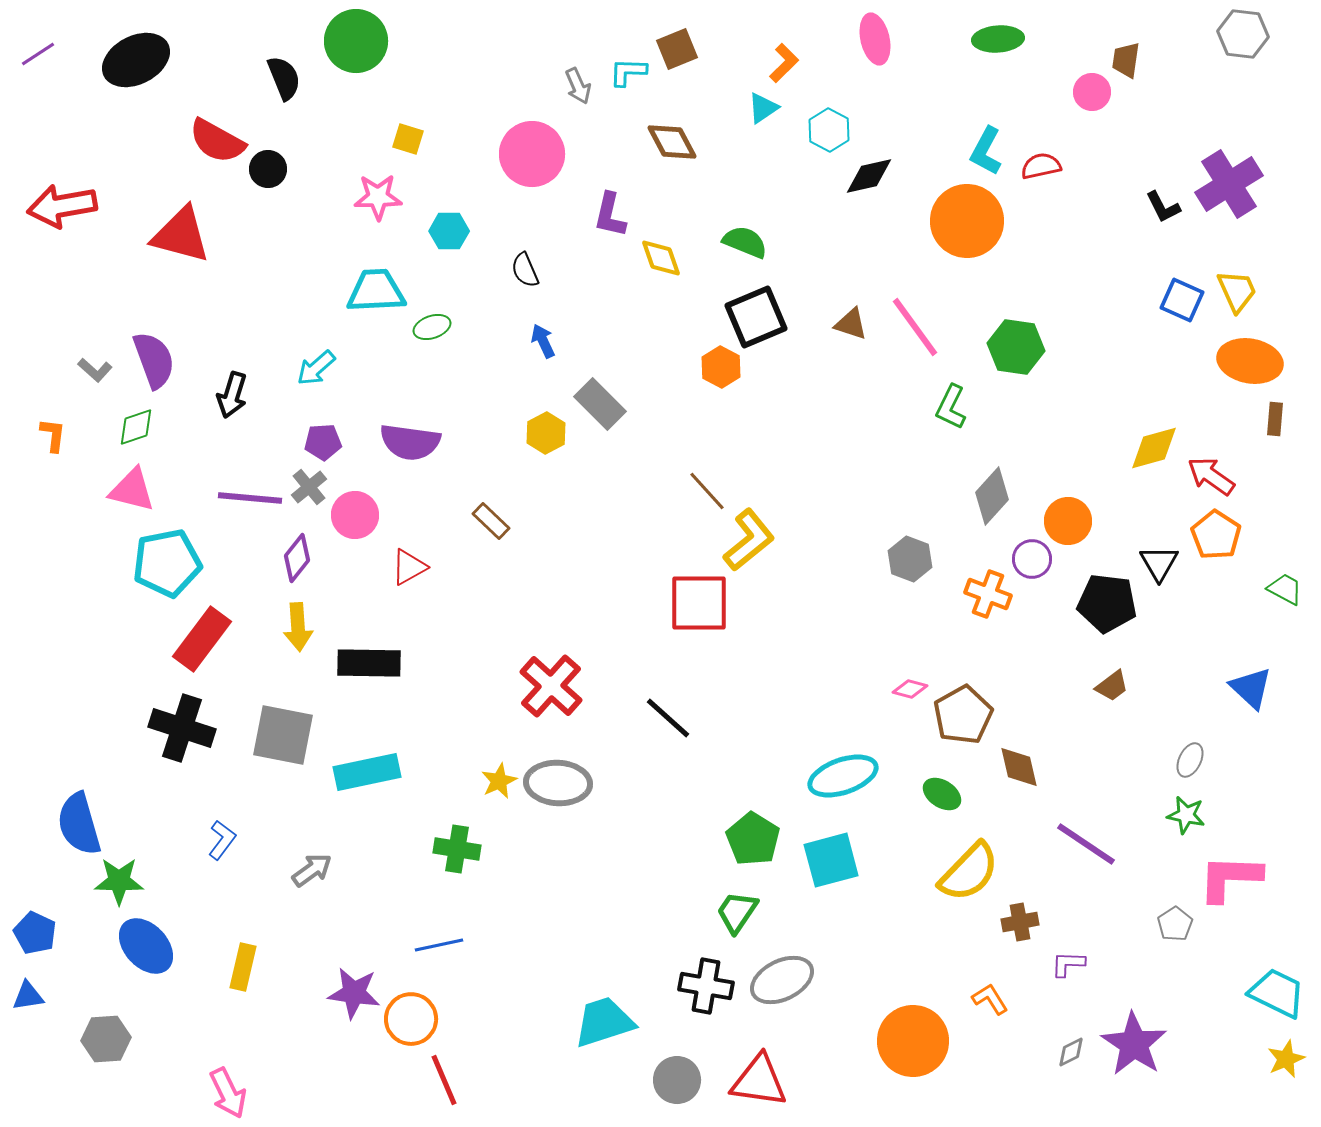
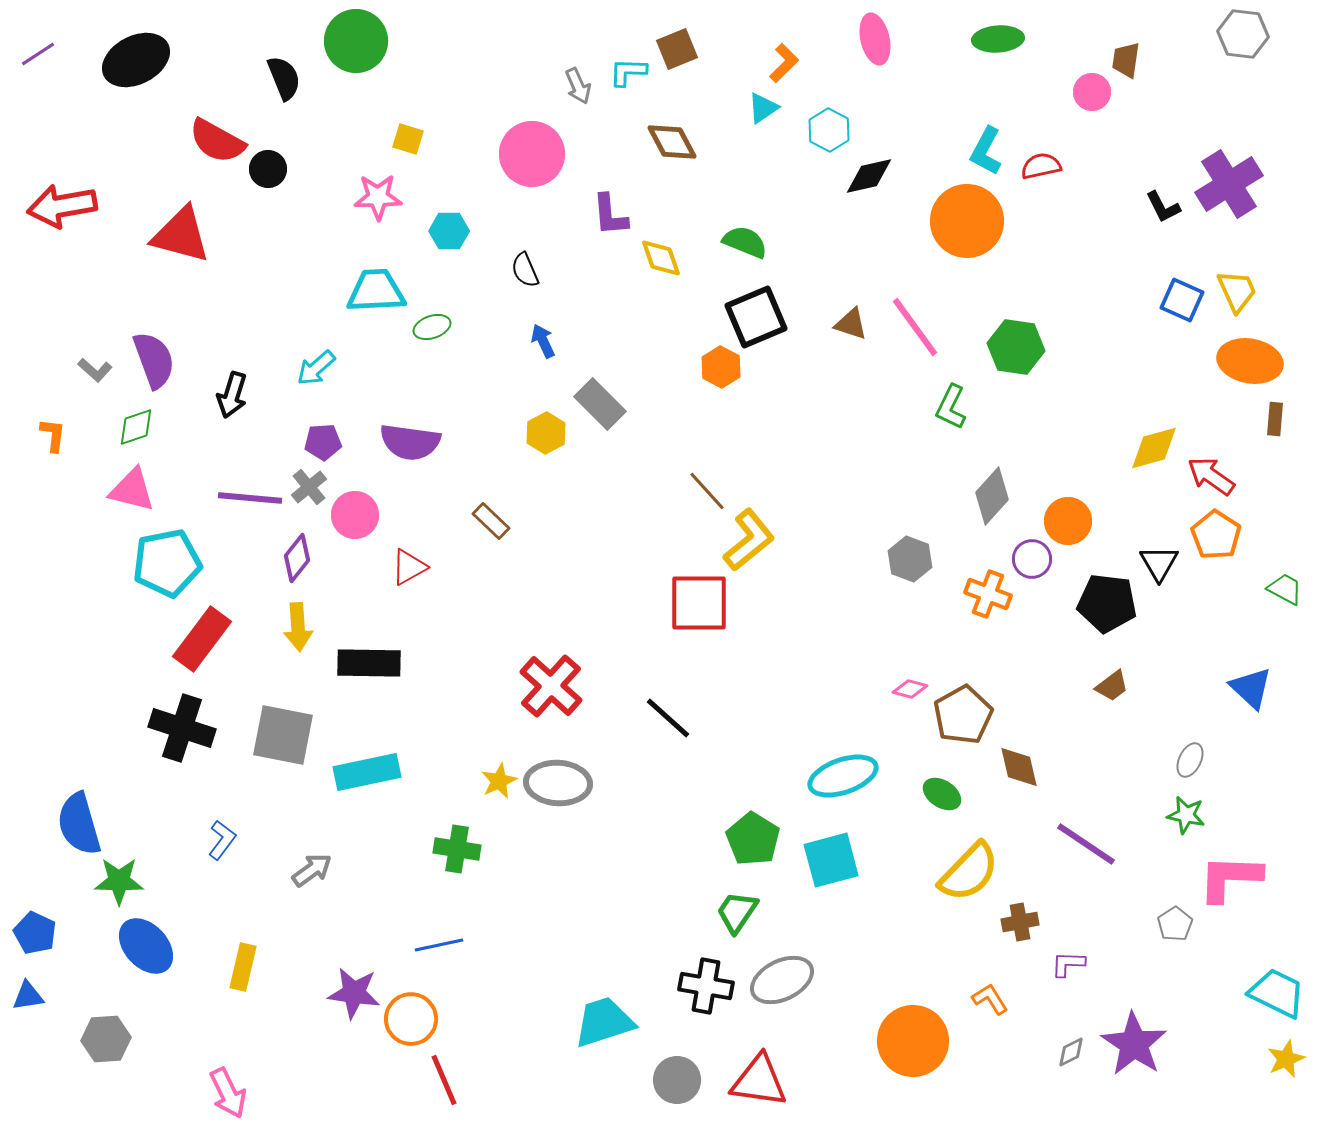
purple L-shape at (610, 215): rotated 18 degrees counterclockwise
